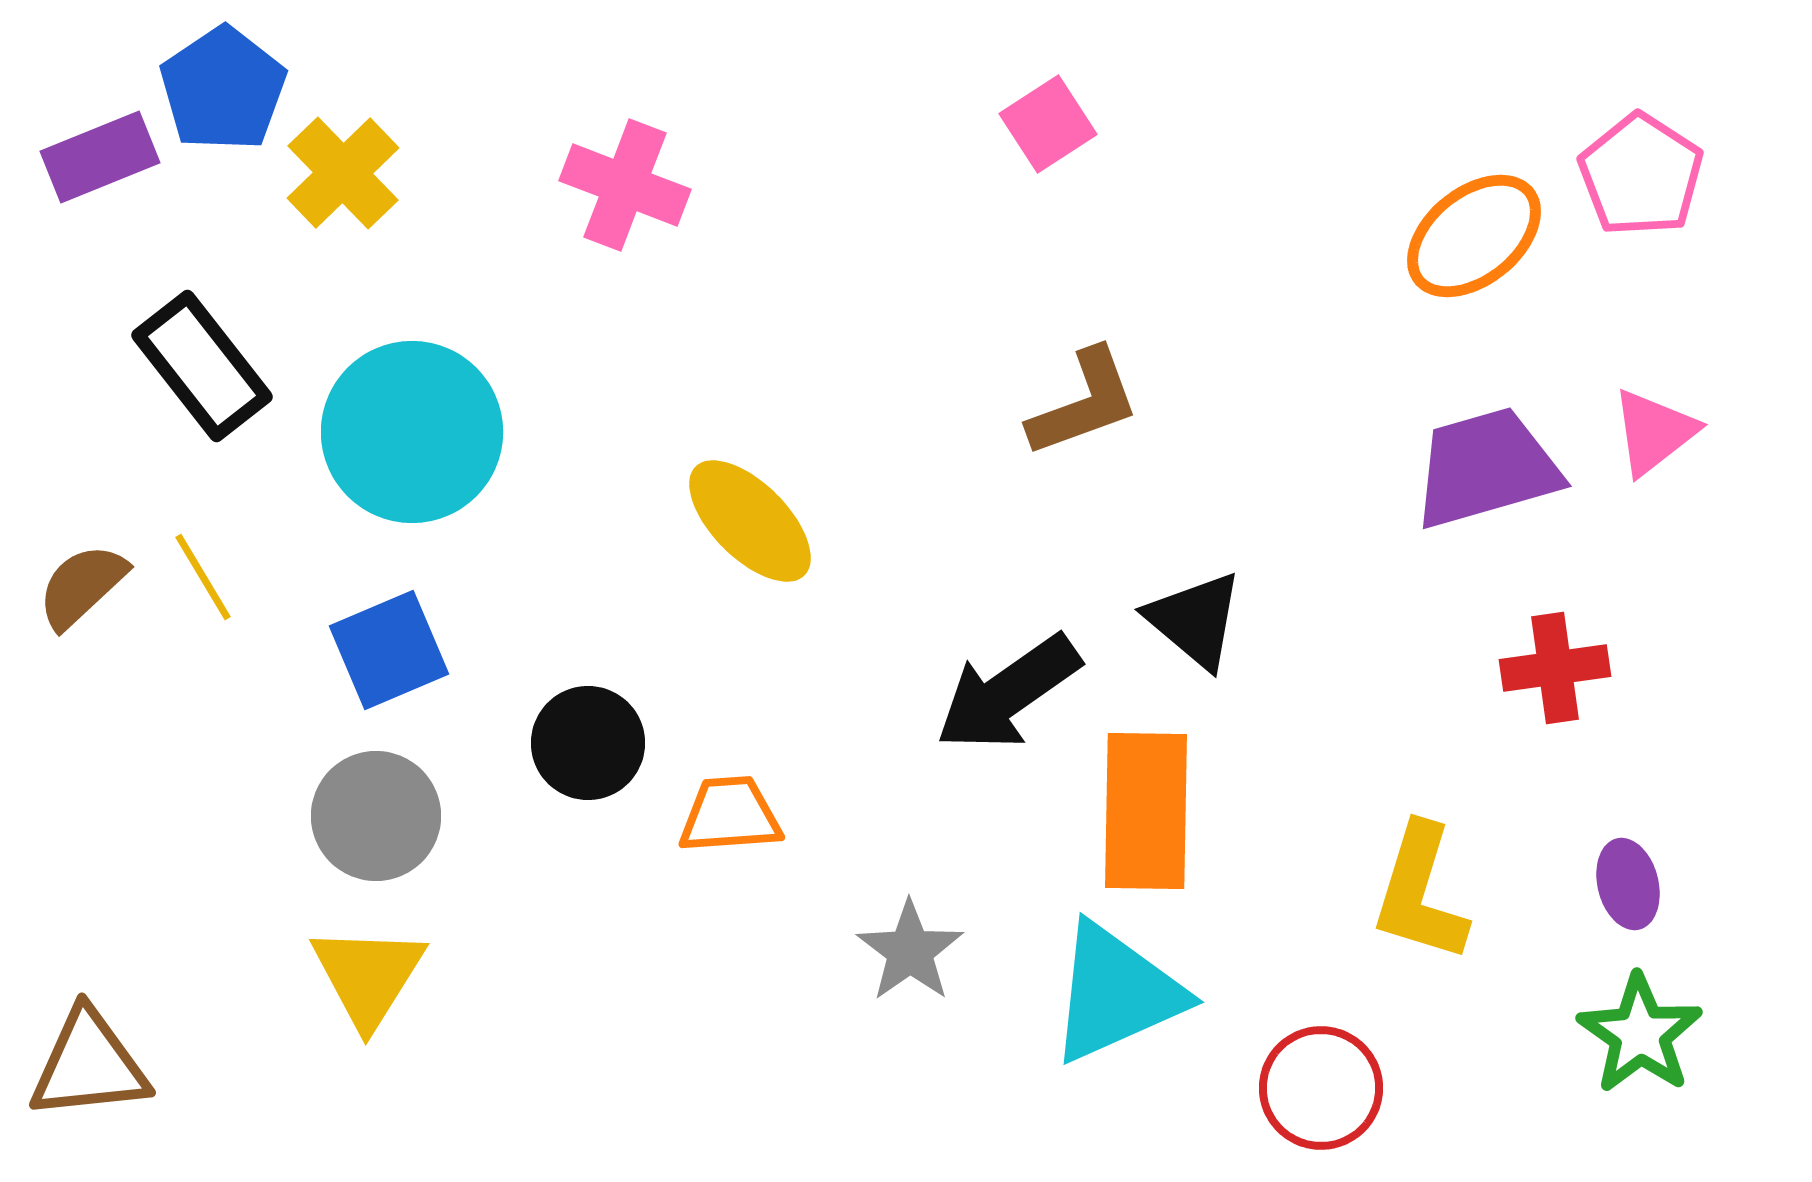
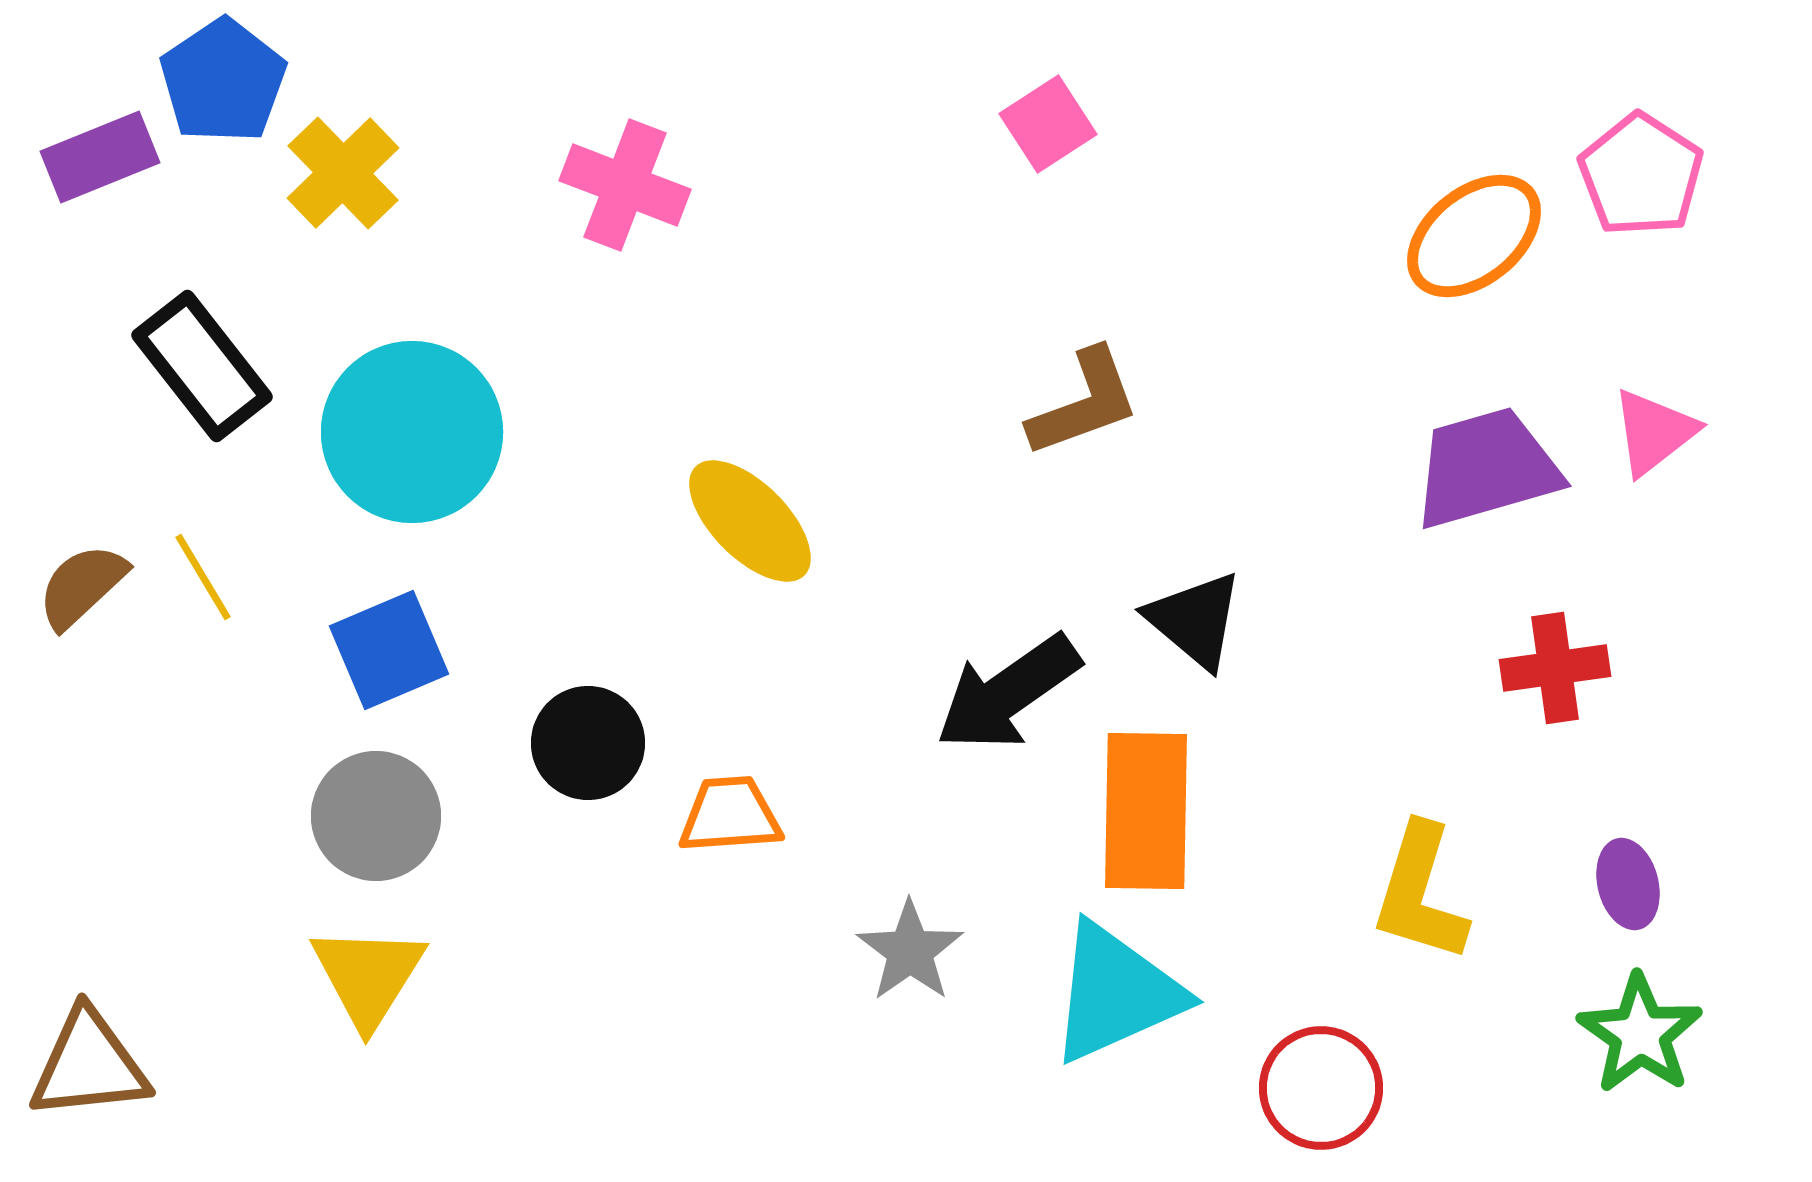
blue pentagon: moved 8 px up
